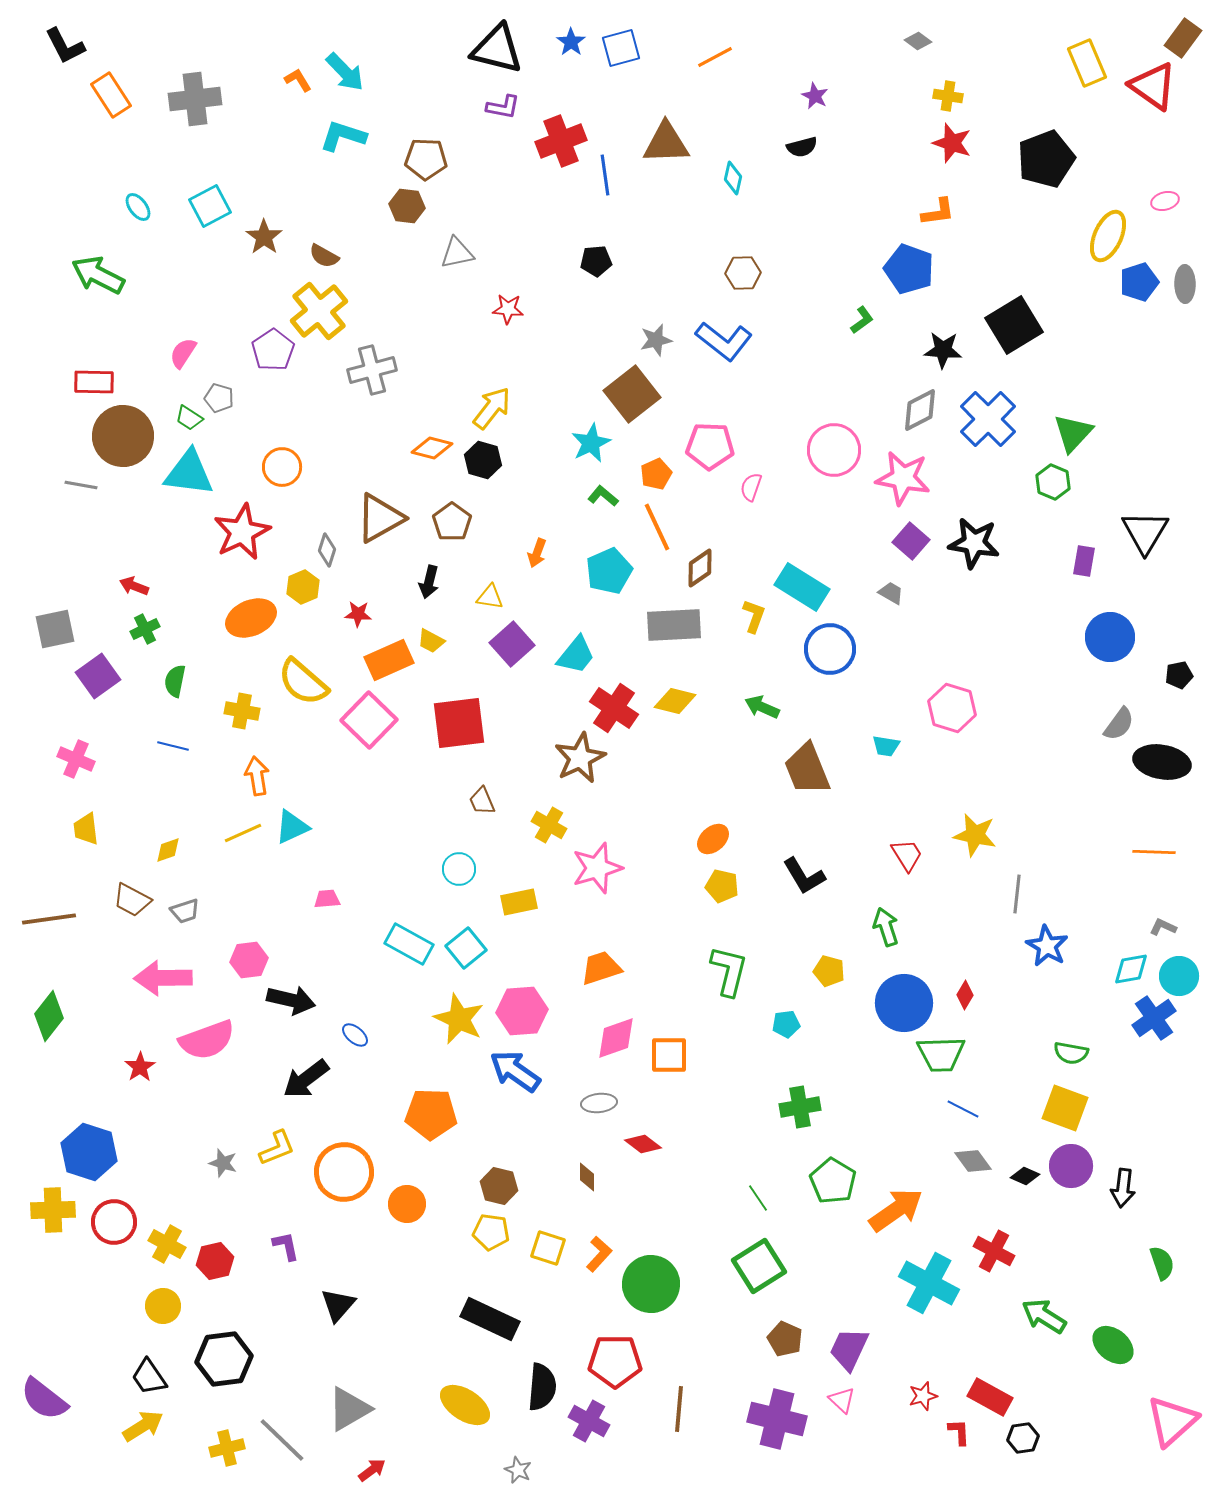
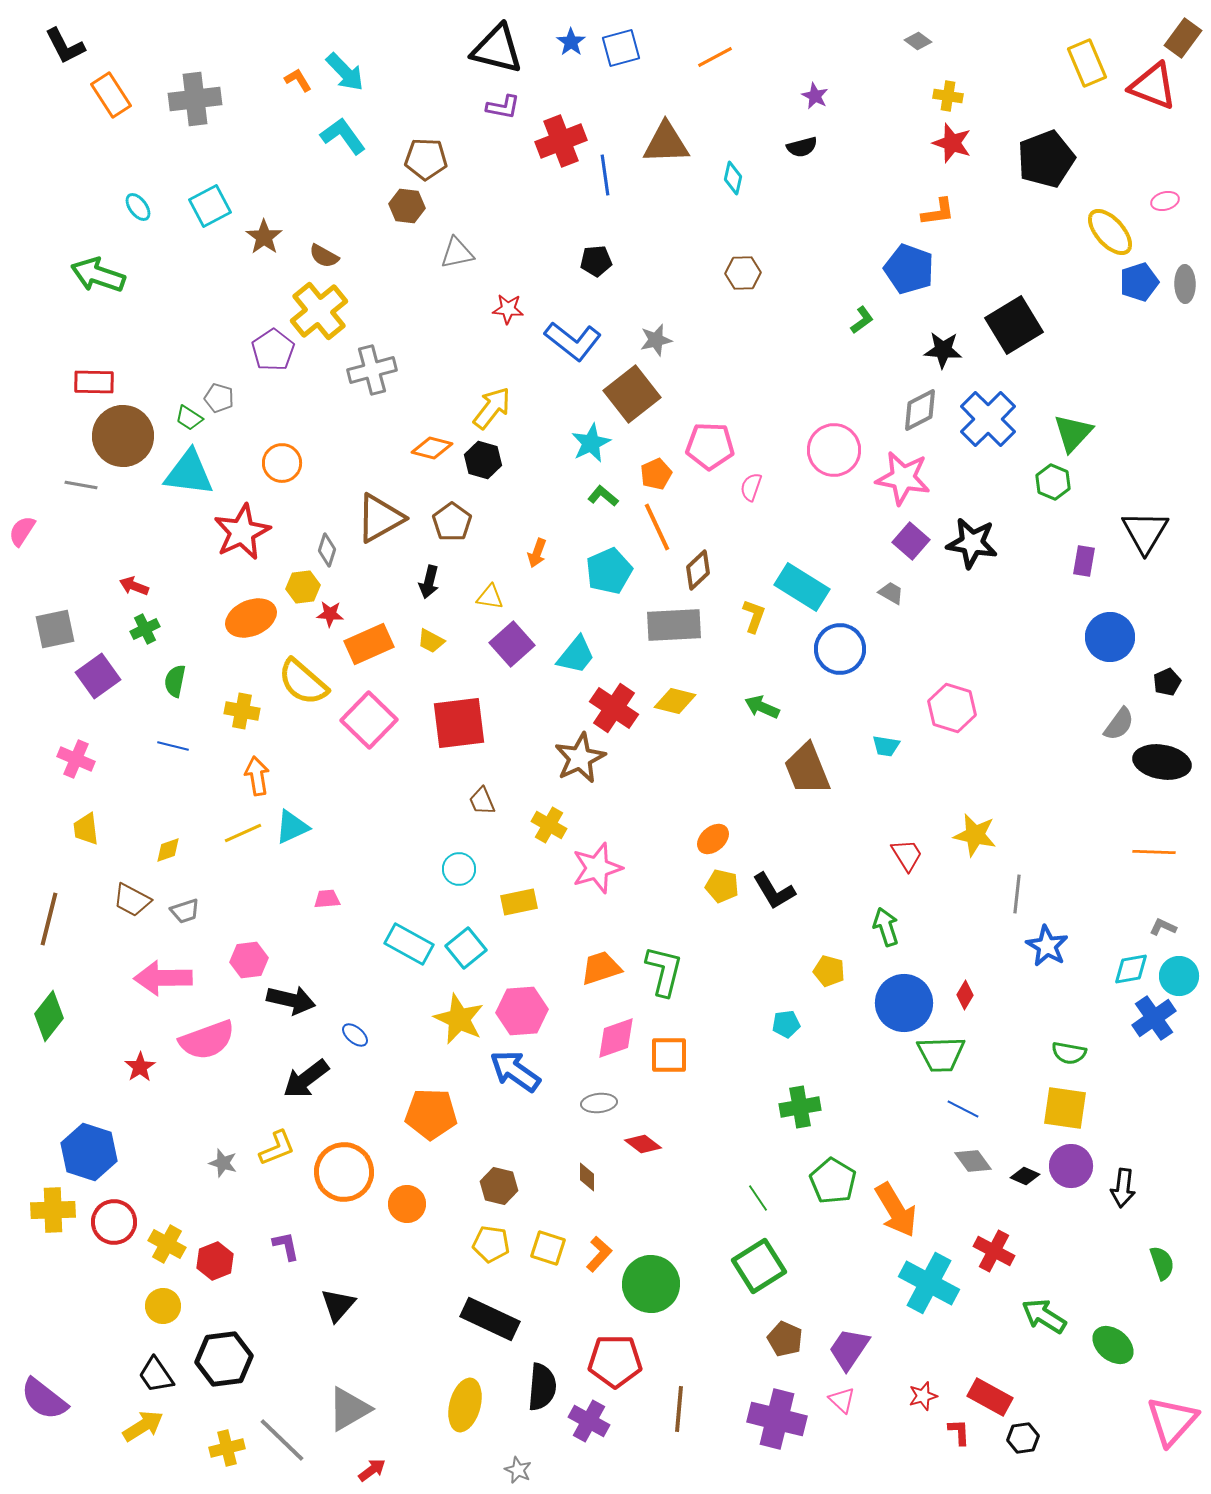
red triangle at (1153, 86): rotated 14 degrees counterclockwise
cyan L-shape at (343, 136): rotated 36 degrees clockwise
yellow ellipse at (1108, 236): moved 2 px right, 4 px up; rotated 66 degrees counterclockwise
green arrow at (98, 275): rotated 8 degrees counterclockwise
blue L-shape at (724, 341): moved 151 px left
pink semicircle at (183, 353): moved 161 px left, 178 px down
orange circle at (282, 467): moved 4 px up
black star at (974, 543): moved 2 px left
brown diamond at (700, 568): moved 2 px left, 2 px down; rotated 9 degrees counterclockwise
yellow hexagon at (303, 587): rotated 16 degrees clockwise
red star at (358, 614): moved 28 px left
blue circle at (830, 649): moved 10 px right
orange rectangle at (389, 660): moved 20 px left, 16 px up
black pentagon at (1179, 675): moved 12 px left, 7 px down; rotated 12 degrees counterclockwise
black L-shape at (804, 876): moved 30 px left, 15 px down
brown line at (49, 919): rotated 68 degrees counterclockwise
green L-shape at (729, 971): moved 65 px left
green semicircle at (1071, 1053): moved 2 px left
yellow square at (1065, 1108): rotated 12 degrees counterclockwise
orange arrow at (896, 1210): rotated 94 degrees clockwise
yellow pentagon at (491, 1232): moved 12 px down
red hexagon at (215, 1261): rotated 9 degrees counterclockwise
purple trapezoid at (849, 1349): rotated 9 degrees clockwise
black trapezoid at (149, 1377): moved 7 px right, 2 px up
yellow ellipse at (465, 1405): rotated 72 degrees clockwise
pink triangle at (1172, 1421): rotated 6 degrees counterclockwise
